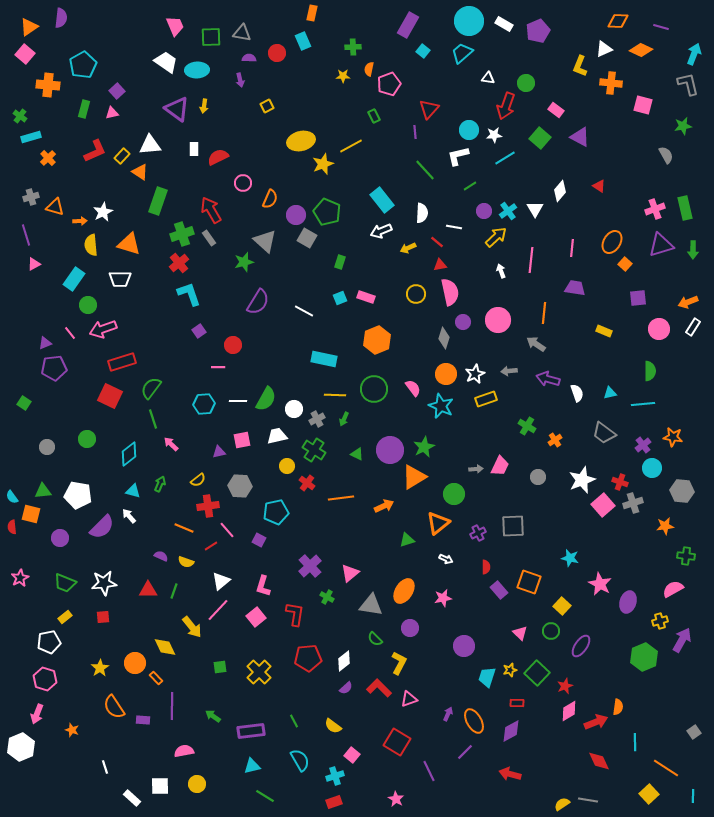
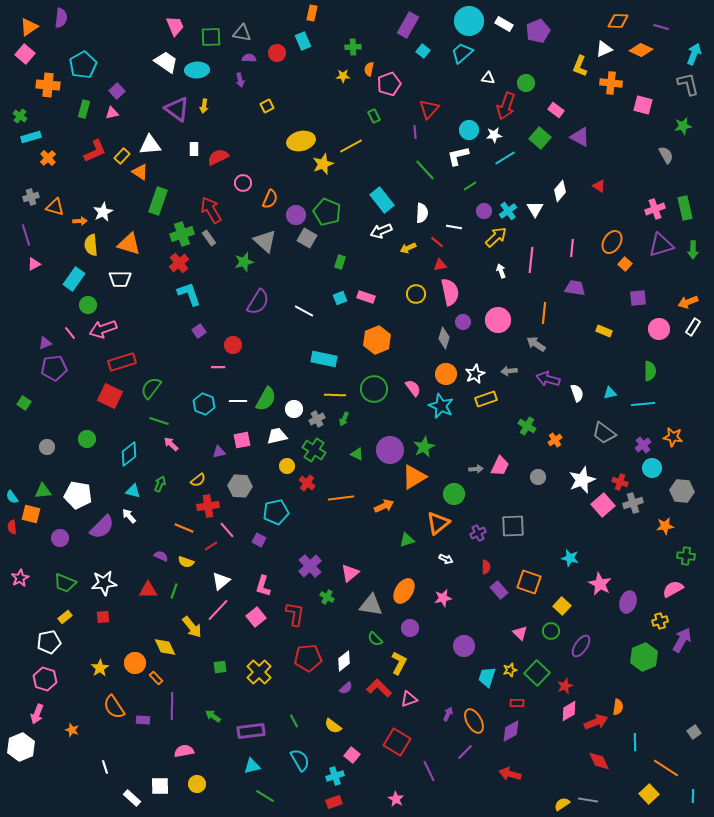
cyan hexagon at (204, 404): rotated 25 degrees clockwise
green line at (153, 419): moved 6 px right, 2 px down; rotated 54 degrees counterclockwise
